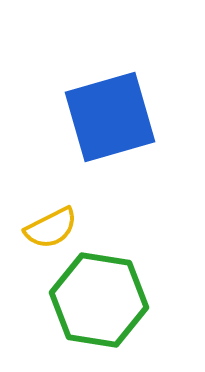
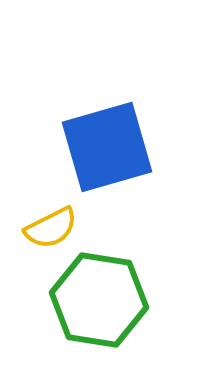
blue square: moved 3 px left, 30 px down
